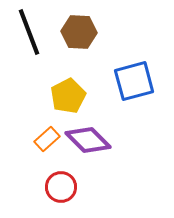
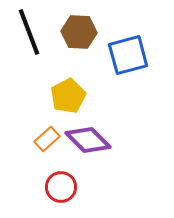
blue square: moved 6 px left, 26 px up
